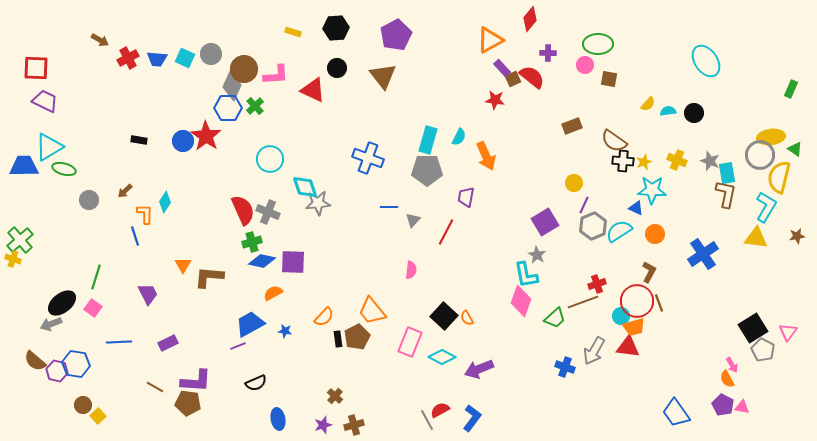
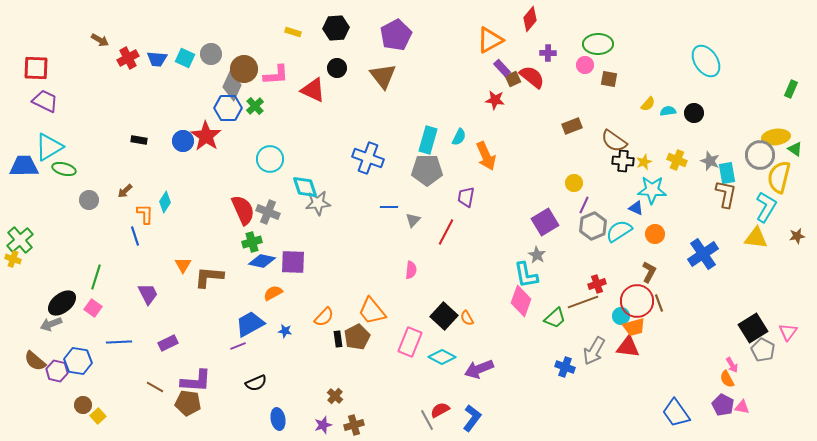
yellow ellipse at (771, 137): moved 5 px right
blue hexagon at (76, 364): moved 2 px right, 3 px up
